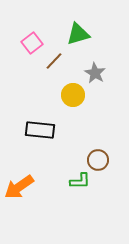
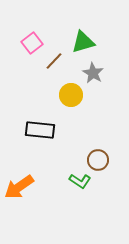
green triangle: moved 5 px right, 8 px down
gray star: moved 2 px left
yellow circle: moved 2 px left
green L-shape: rotated 35 degrees clockwise
